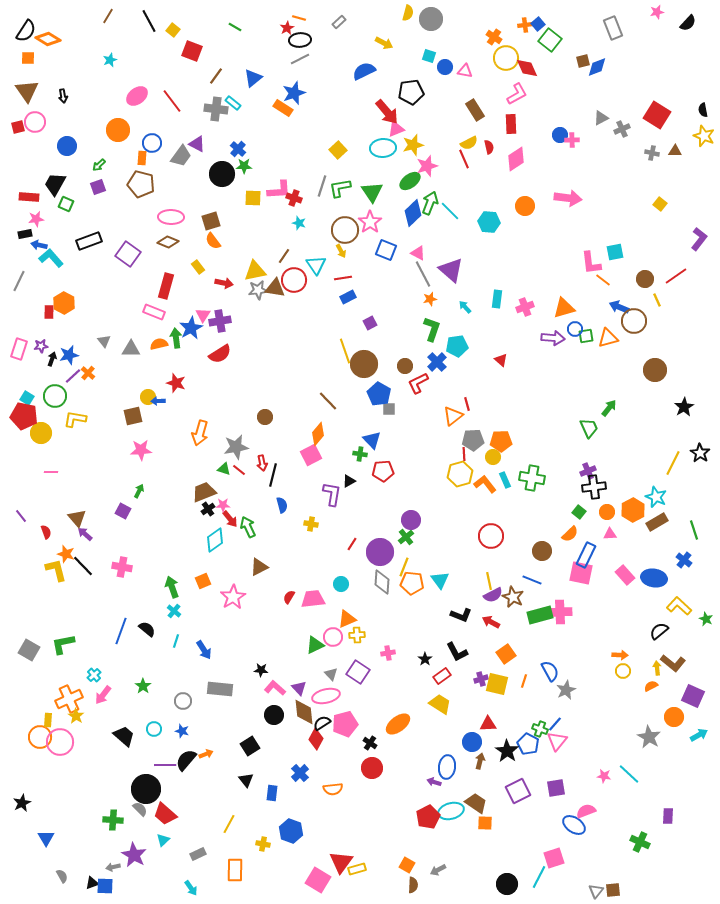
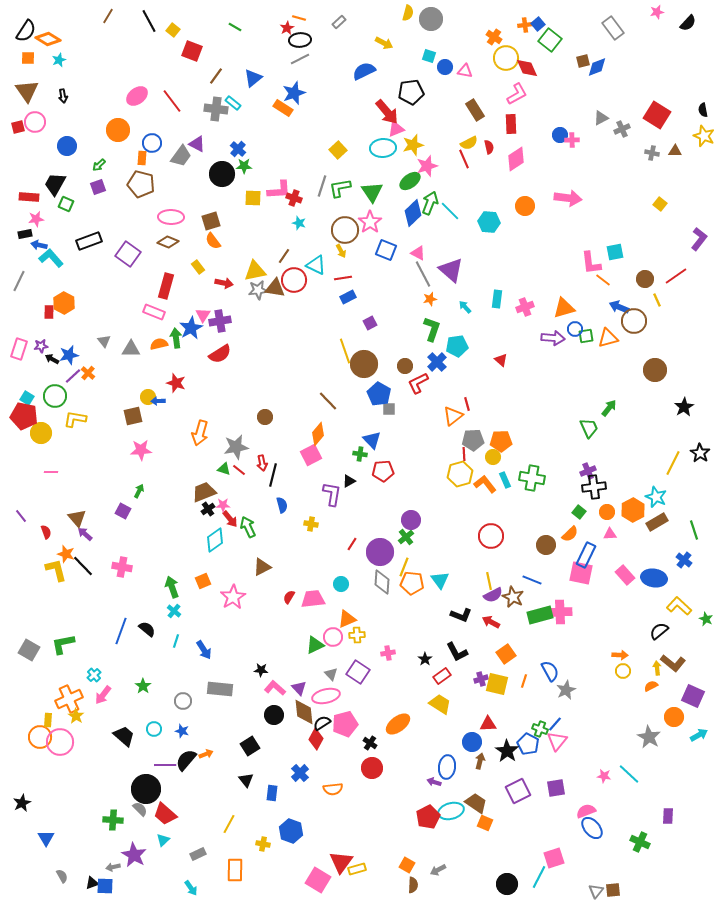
gray rectangle at (613, 28): rotated 15 degrees counterclockwise
cyan star at (110, 60): moved 51 px left
cyan triangle at (316, 265): rotated 30 degrees counterclockwise
black arrow at (52, 359): rotated 80 degrees counterclockwise
brown circle at (542, 551): moved 4 px right, 6 px up
brown triangle at (259, 567): moved 3 px right
orange square at (485, 823): rotated 21 degrees clockwise
blue ellipse at (574, 825): moved 18 px right, 3 px down; rotated 15 degrees clockwise
